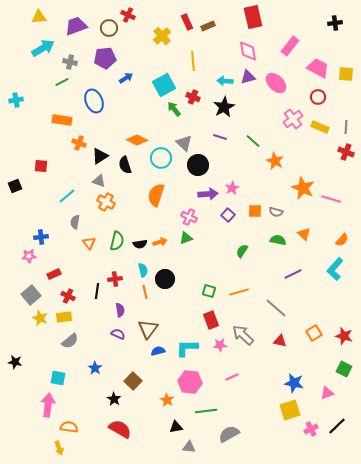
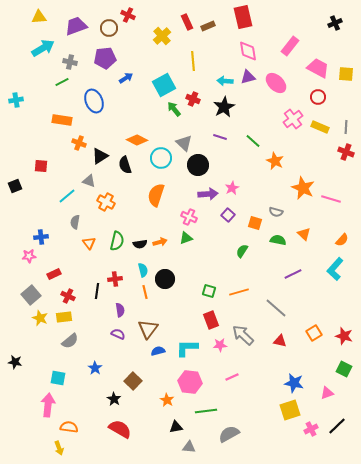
red rectangle at (253, 17): moved 10 px left
black cross at (335, 23): rotated 16 degrees counterclockwise
red cross at (193, 97): moved 2 px down
gray triangle at (99, 181): moved 10 px left
orange square at (255, 211): moved 12 px down; rotated 16 degrees clockwise
